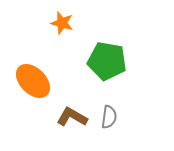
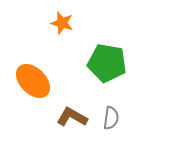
green pentagon: moved 2 px down
gray semicircle: moved 2 px right, 1 px down
